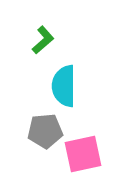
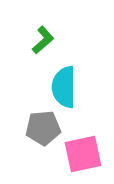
cyan semicircle: moved 1 px down
gray pentagon: moved 2 px left, 3 px up
